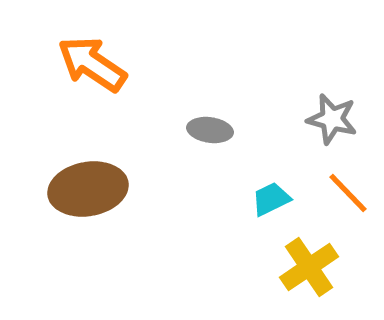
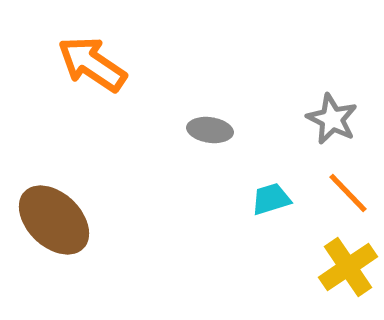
gray star: rotated 12 degrees clockwise
brown ellipse: moved 34 px left, 31 px down; rotated 54 degrees clockwise
cyan trapezoid: rotated 9 degrees clockwise
yellow cross: moved 39 px right
